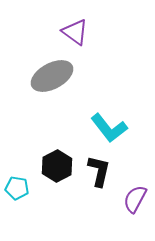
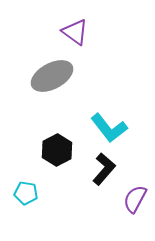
black hexagon: moved 16 px up
black L-shape: moved 5 px right, 2 px up; rotated 28 degrees clockwise
cyan pentagon: moved 9 px right, 5 px down
